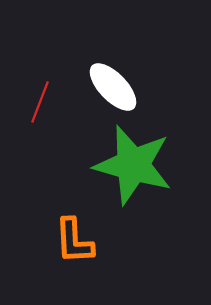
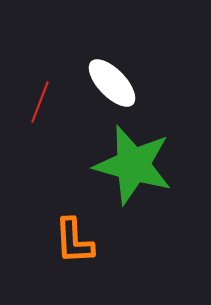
white ellipse: moved 1 px left, 4 px up
